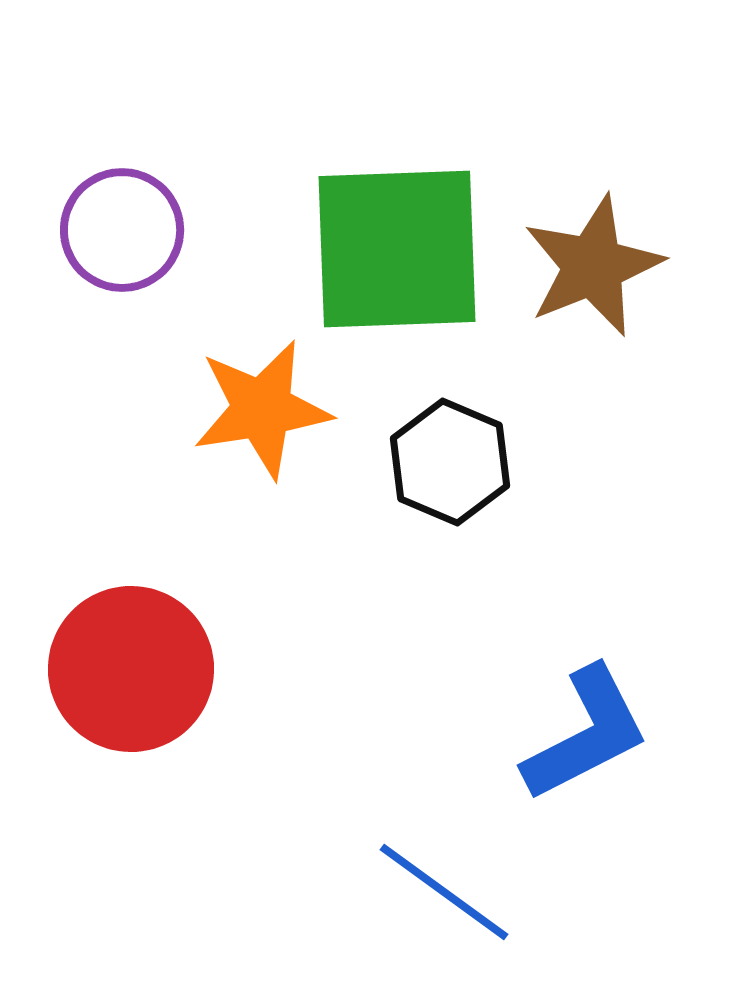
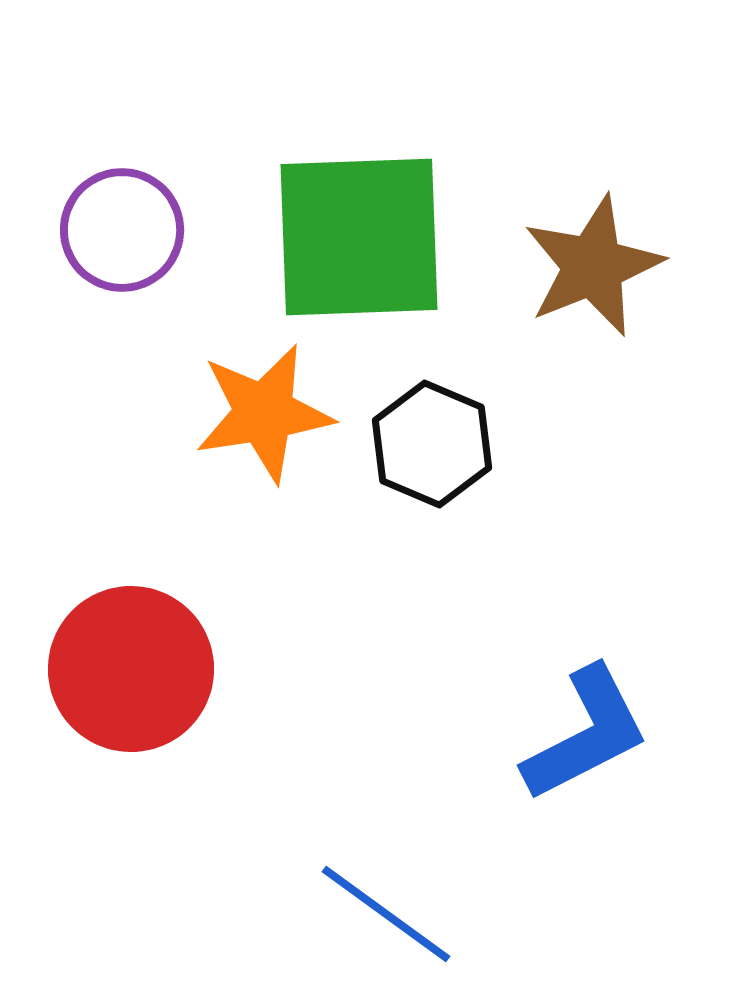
green square: moved 38 px left, 12 px up
orange star: moved 2 px right, 4 px down
black hexagon: moved 18 px left, 18 px up
blue line: moved 58 px left, 22 px down
